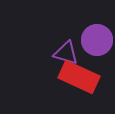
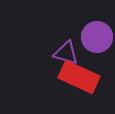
purple circle: moved 3 px up
